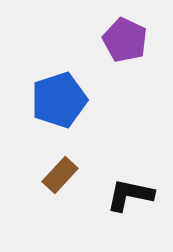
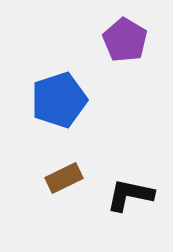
purple pentagon: rotated 6 degrees clockwise
brown rectangle: moved 4 px right, 3 px down; rotated 21 degrees clockwise
